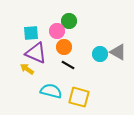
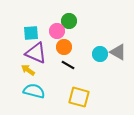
yellow arrow: moved 1 px right, 1 px down
cyan semicircle: moved 17 px left
